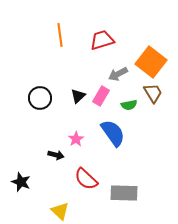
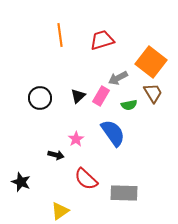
gray arrow: moved 4 px down
yellow triangle: rotated 42 degrees clockwise
